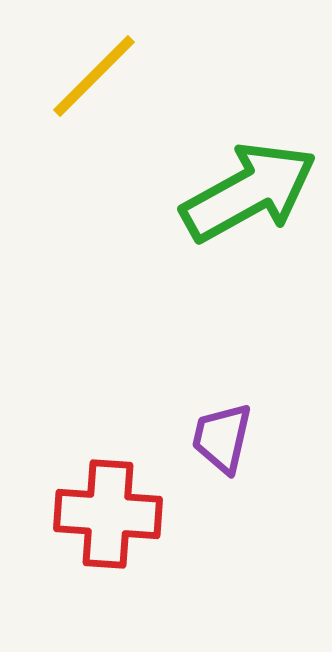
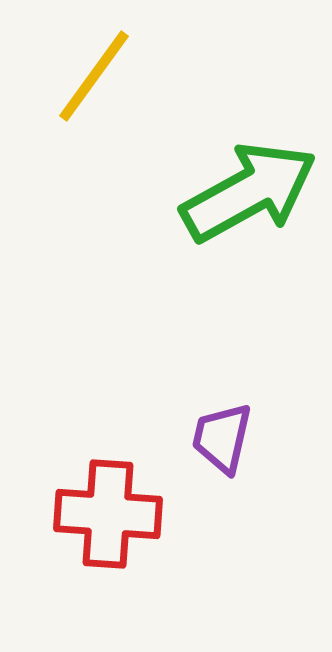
yellow line: rotated 9 degrees counterclockwise
